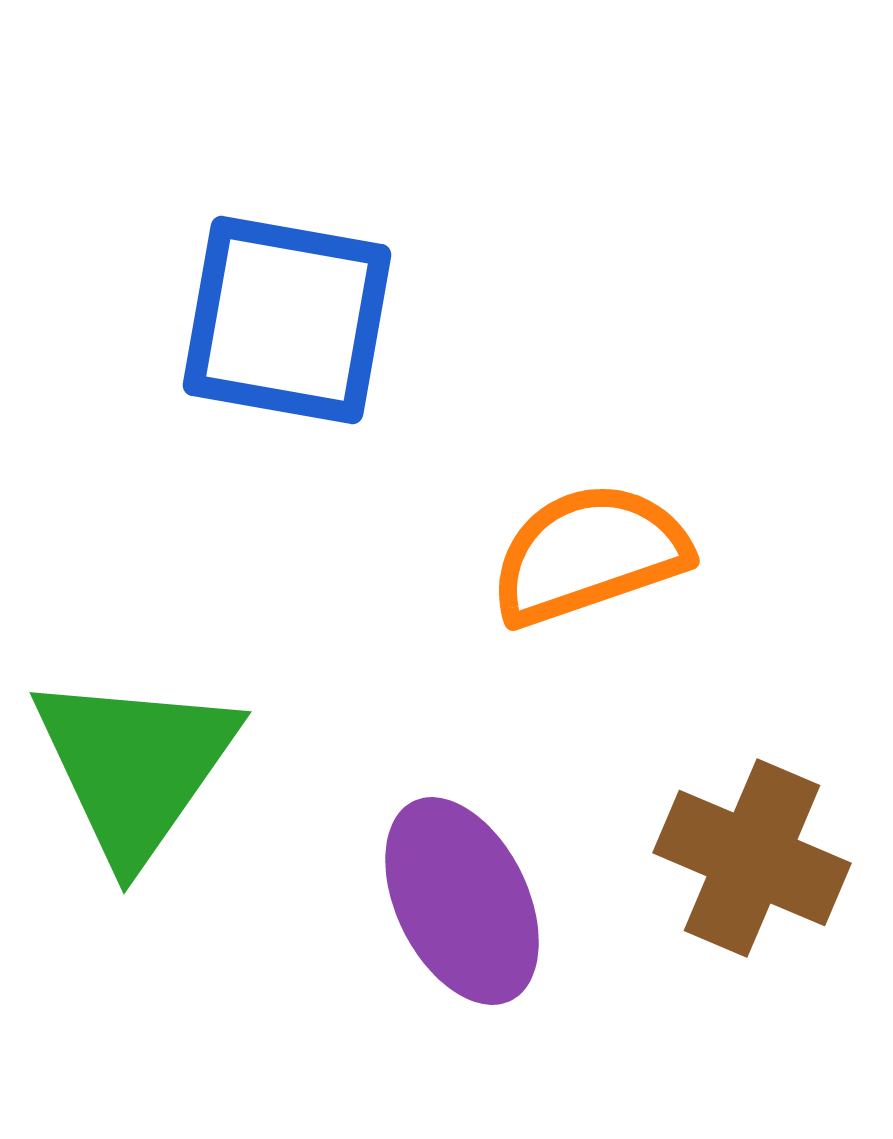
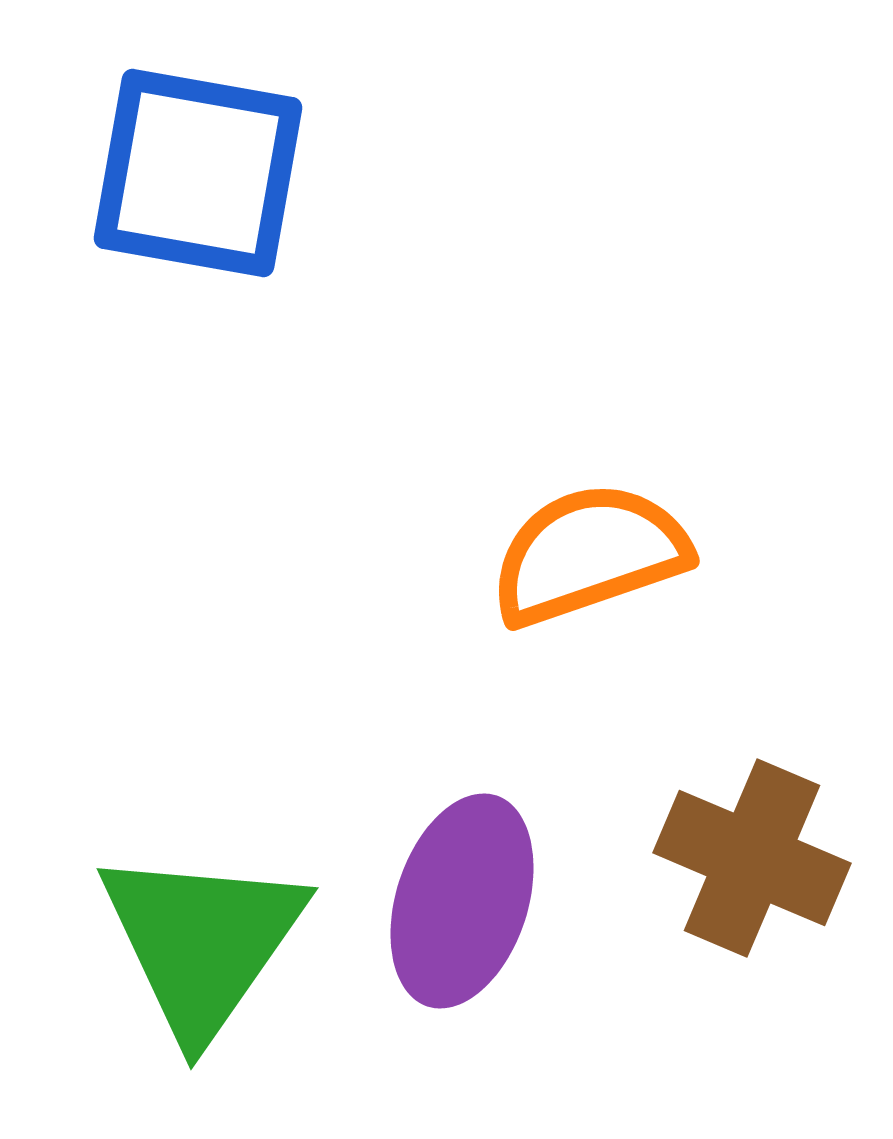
blue square: moved 89 px left, 147 px up
green triangle: moved 67 px right, 176 px down
purple ellipse: rotated 44 degrees clockwise
